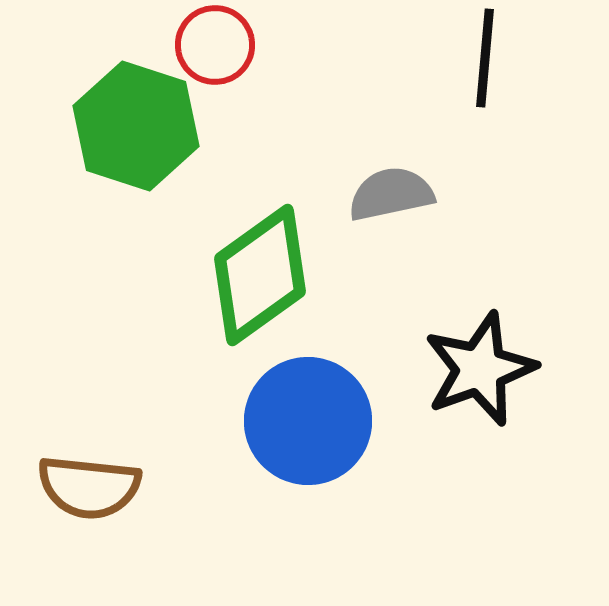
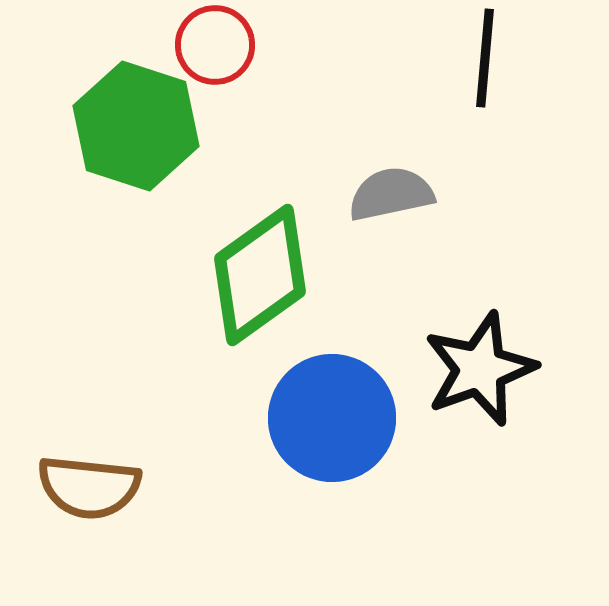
blue circle: moved 24 px right, 3 px up
